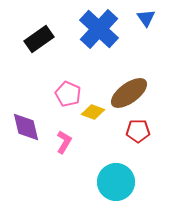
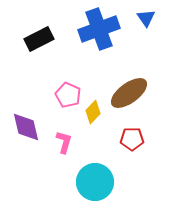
blue cross: rotated 27 degrees clockwise
black rectangle: rotated 8 degrees clockwise
pink pentagon: moved 1 px down
yellow diamond: rotated 65 degrees counterclockwise
red pentagon: moved 6 px left, 8 px down
pink L-shape: rotated 15 degrees counterclockwise
cyan circle: moved 21 px left
